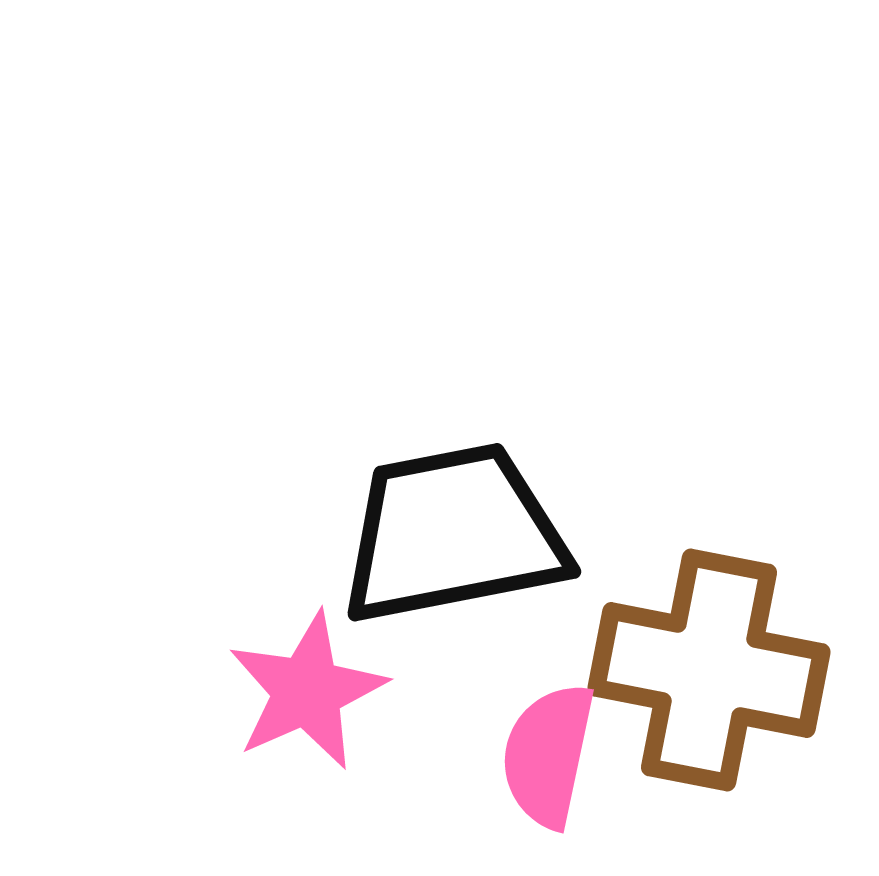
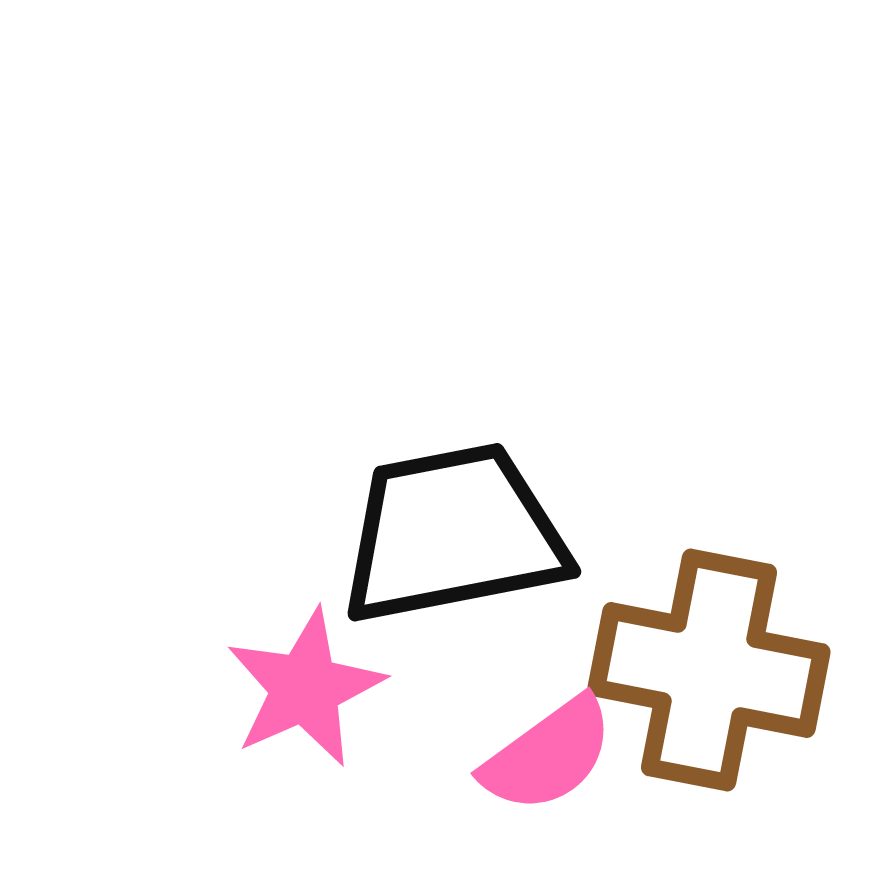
pink star: moved 2 px left, 3 px up
pink semicircle: rotated 138 degrees counterclockwise
